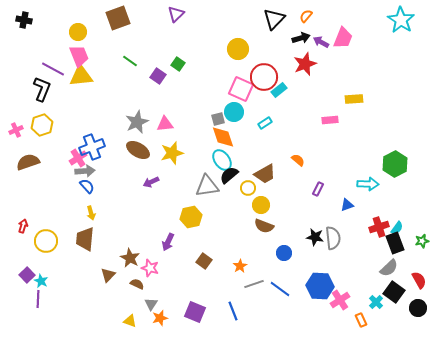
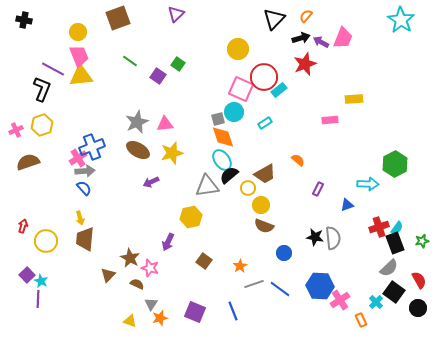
blue semicircle at (87, 186): moved 3 px left, 2 px down
yellow arrow at (91, 213): moved 11 px left, 5 px down
